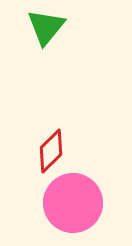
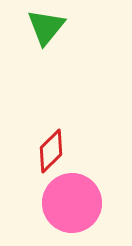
pink circle: moved 1 px left
